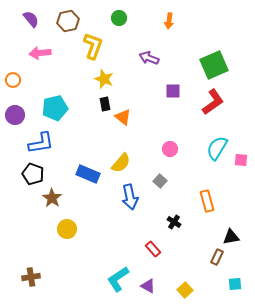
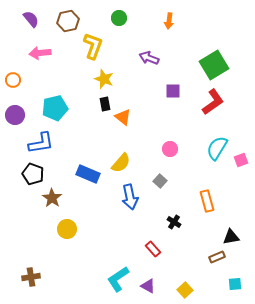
green square: rotated 8 degrees counterclockwise
pink square: rotated 24 degrees counterclockwise
brown rectangle: rotated 42 degrees clockwise
